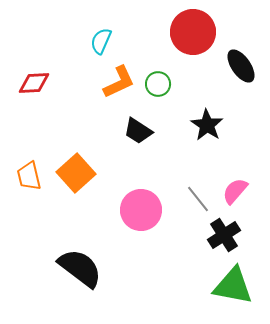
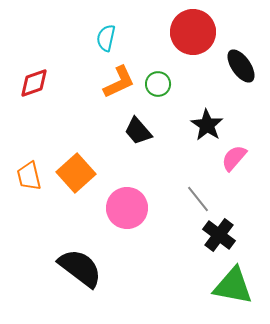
cyan semicircle: moved 5 px right, 3 px up; rotated 12 degrees counterclockwise
red diamond: rotated 16 degrees counterclockwise
black trapezoid: rotated 16 degrees clockwise
pink semicircle: moved 1 px left, 33 px up
pink circle: moved 14 px left, 2 px up
black cross: moved 5 px left; rotated 20 degrees counterclockwise
